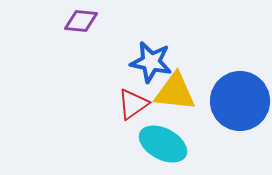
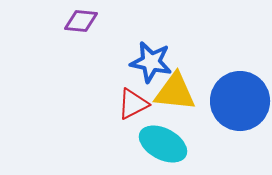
red triangle: rotated 8 degrees clockwise
